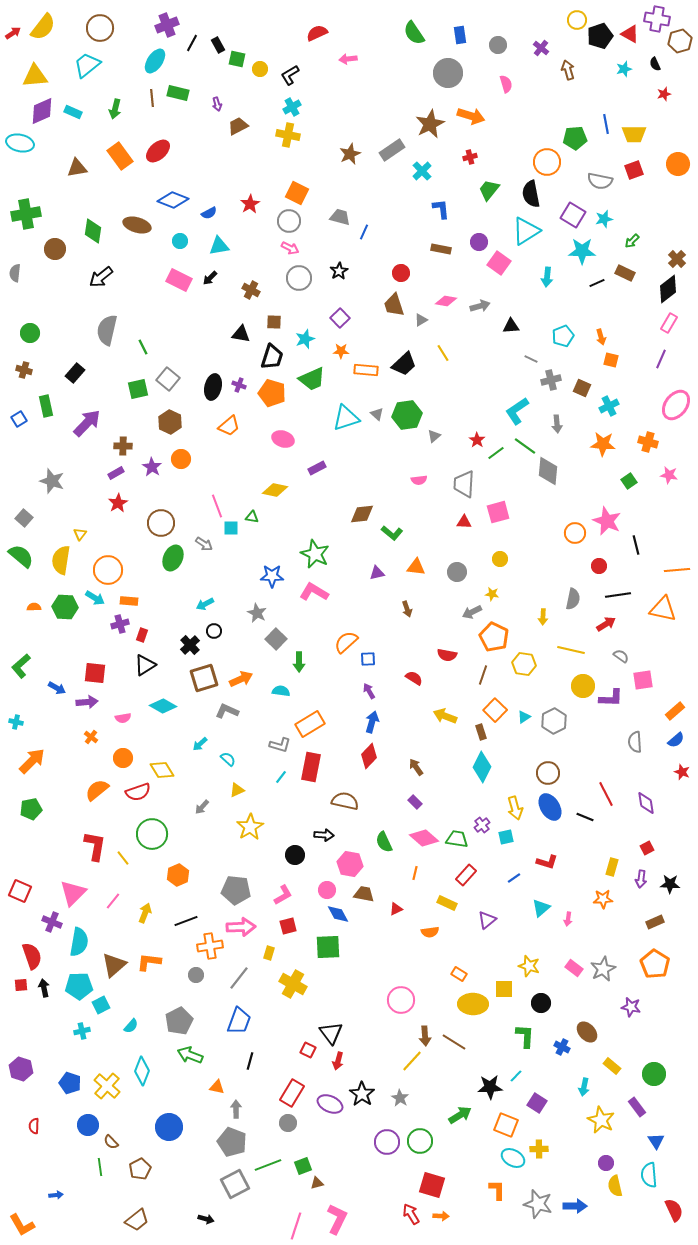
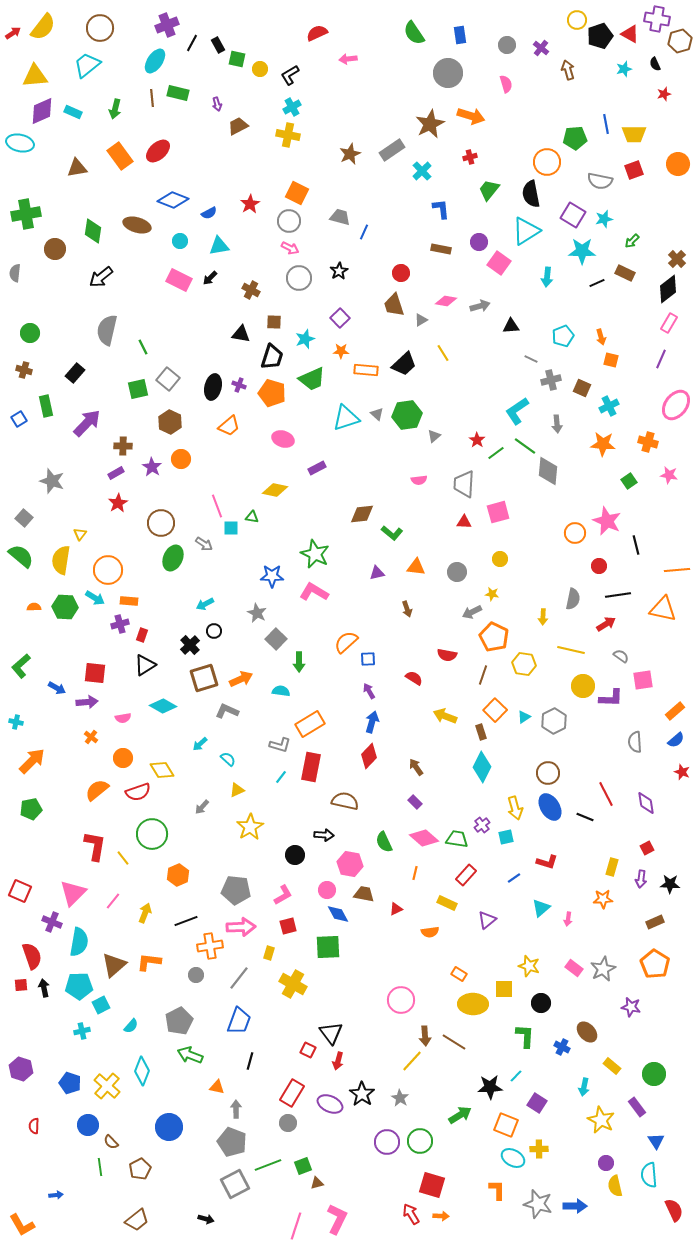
gray circle at (498, 45): moved 9 px right
